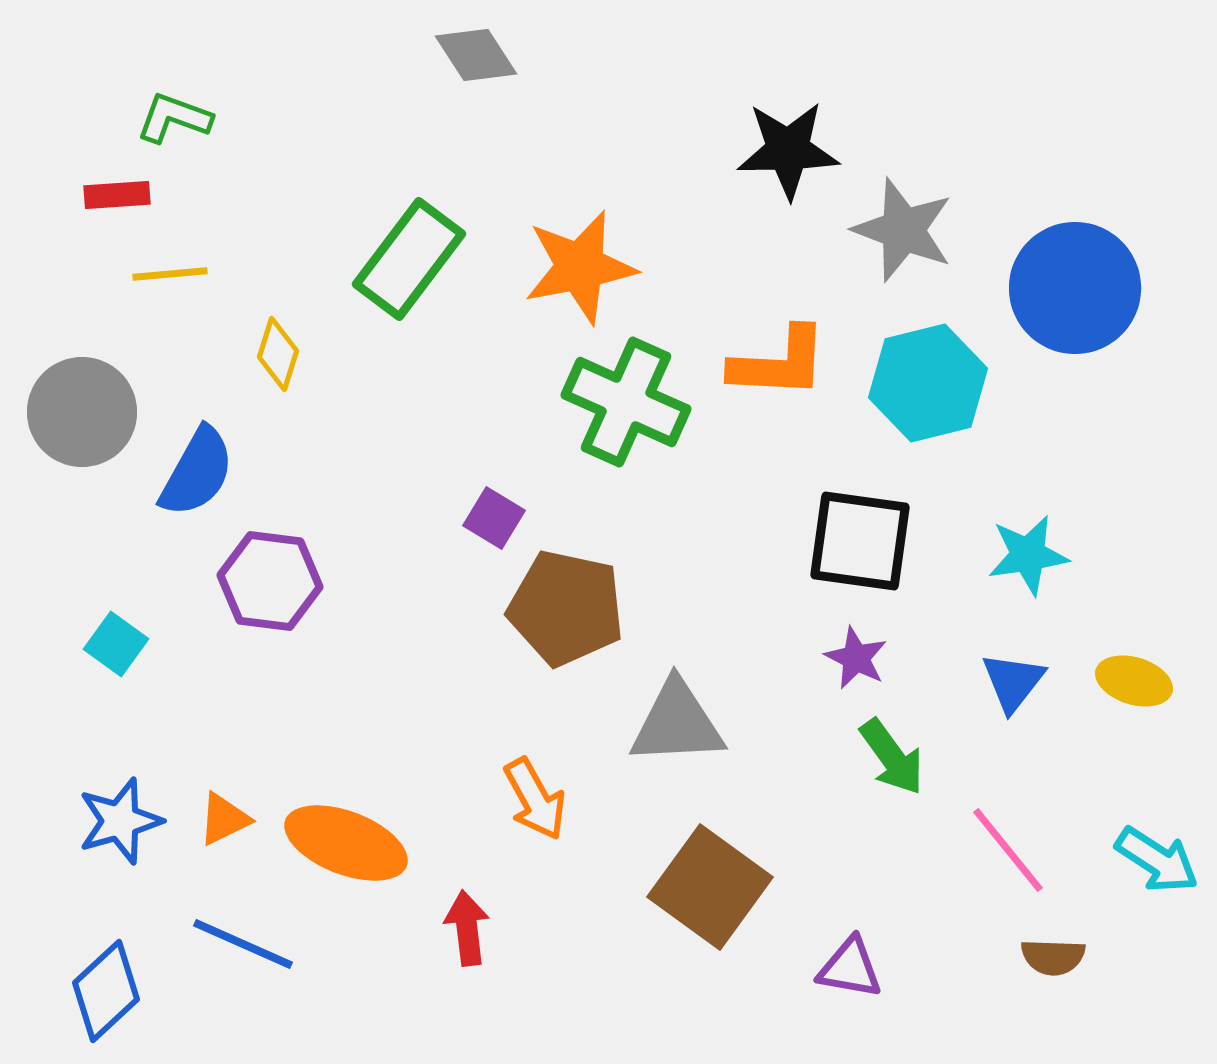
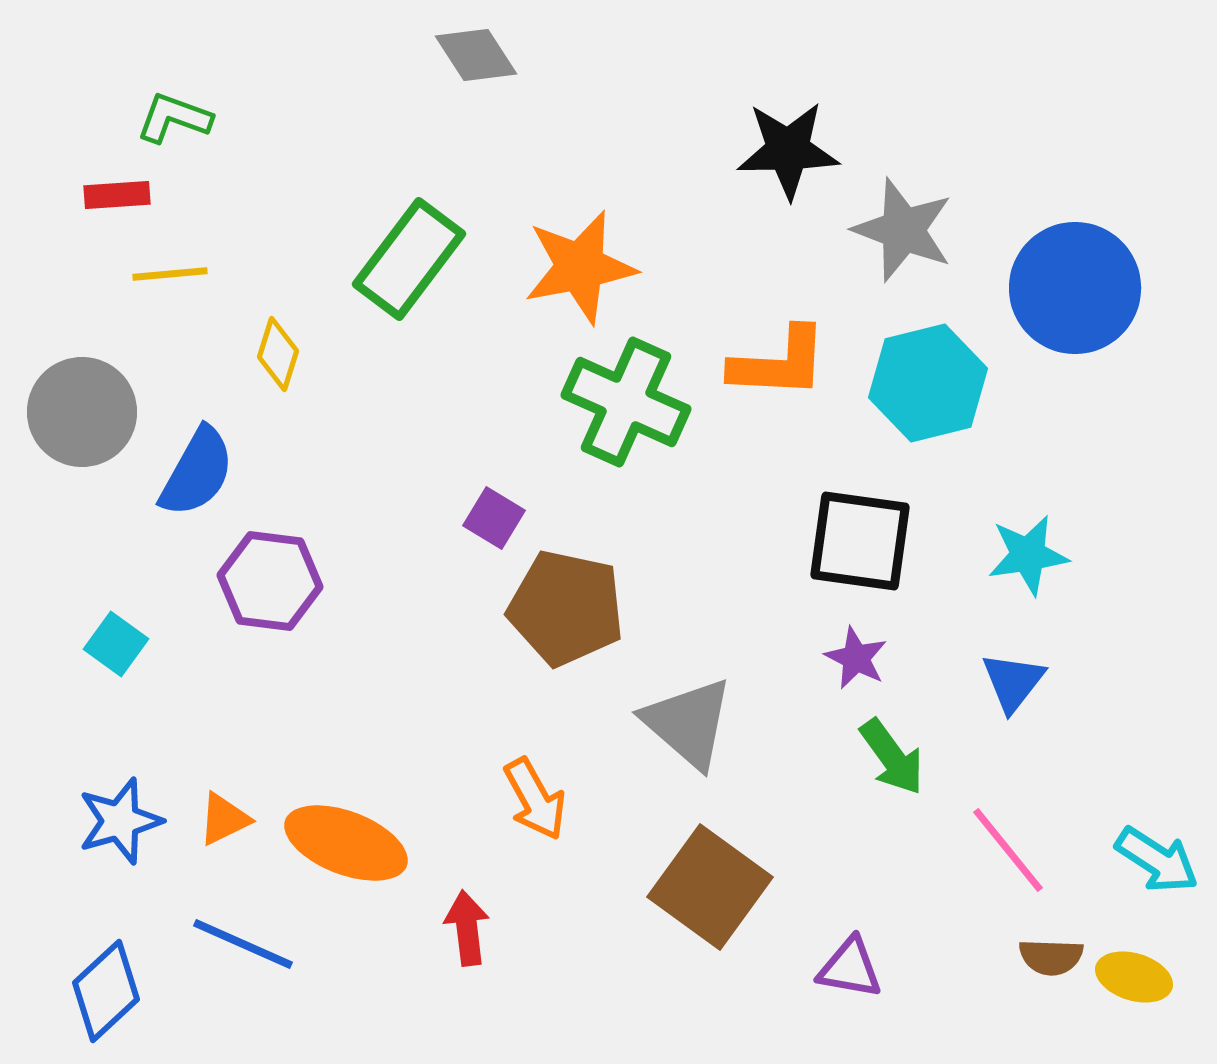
yellow ellipse: moved 296 px down
gray triangle: moved 11 px right; rotated 44 degrees clockwise
brown semicircle: moved 2 px left
